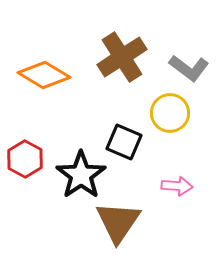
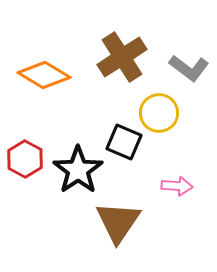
yellow circle: moved 11 px left
black star: moved 3 px left, 5 px up
